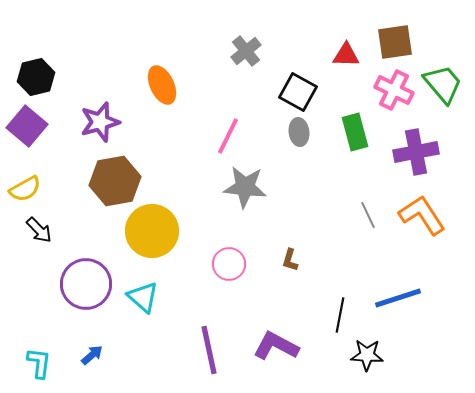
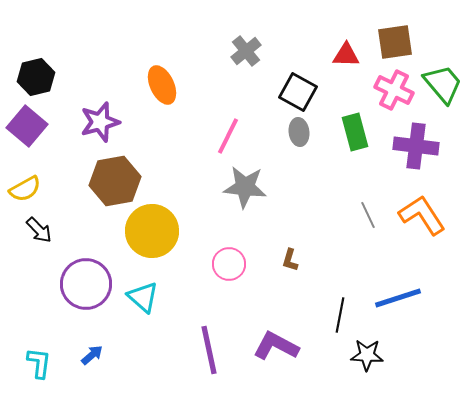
purple cross: moved 6 px up; rotated 18 degrees clockwise
